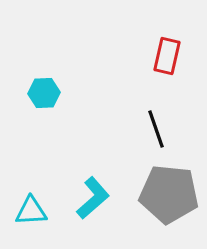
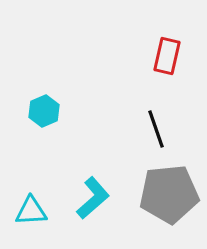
cyan hexagon: moved 18 px down; rotated 20 degrees counterclockwise
gray pentagon: rotated 12 degrees counterclockwise
